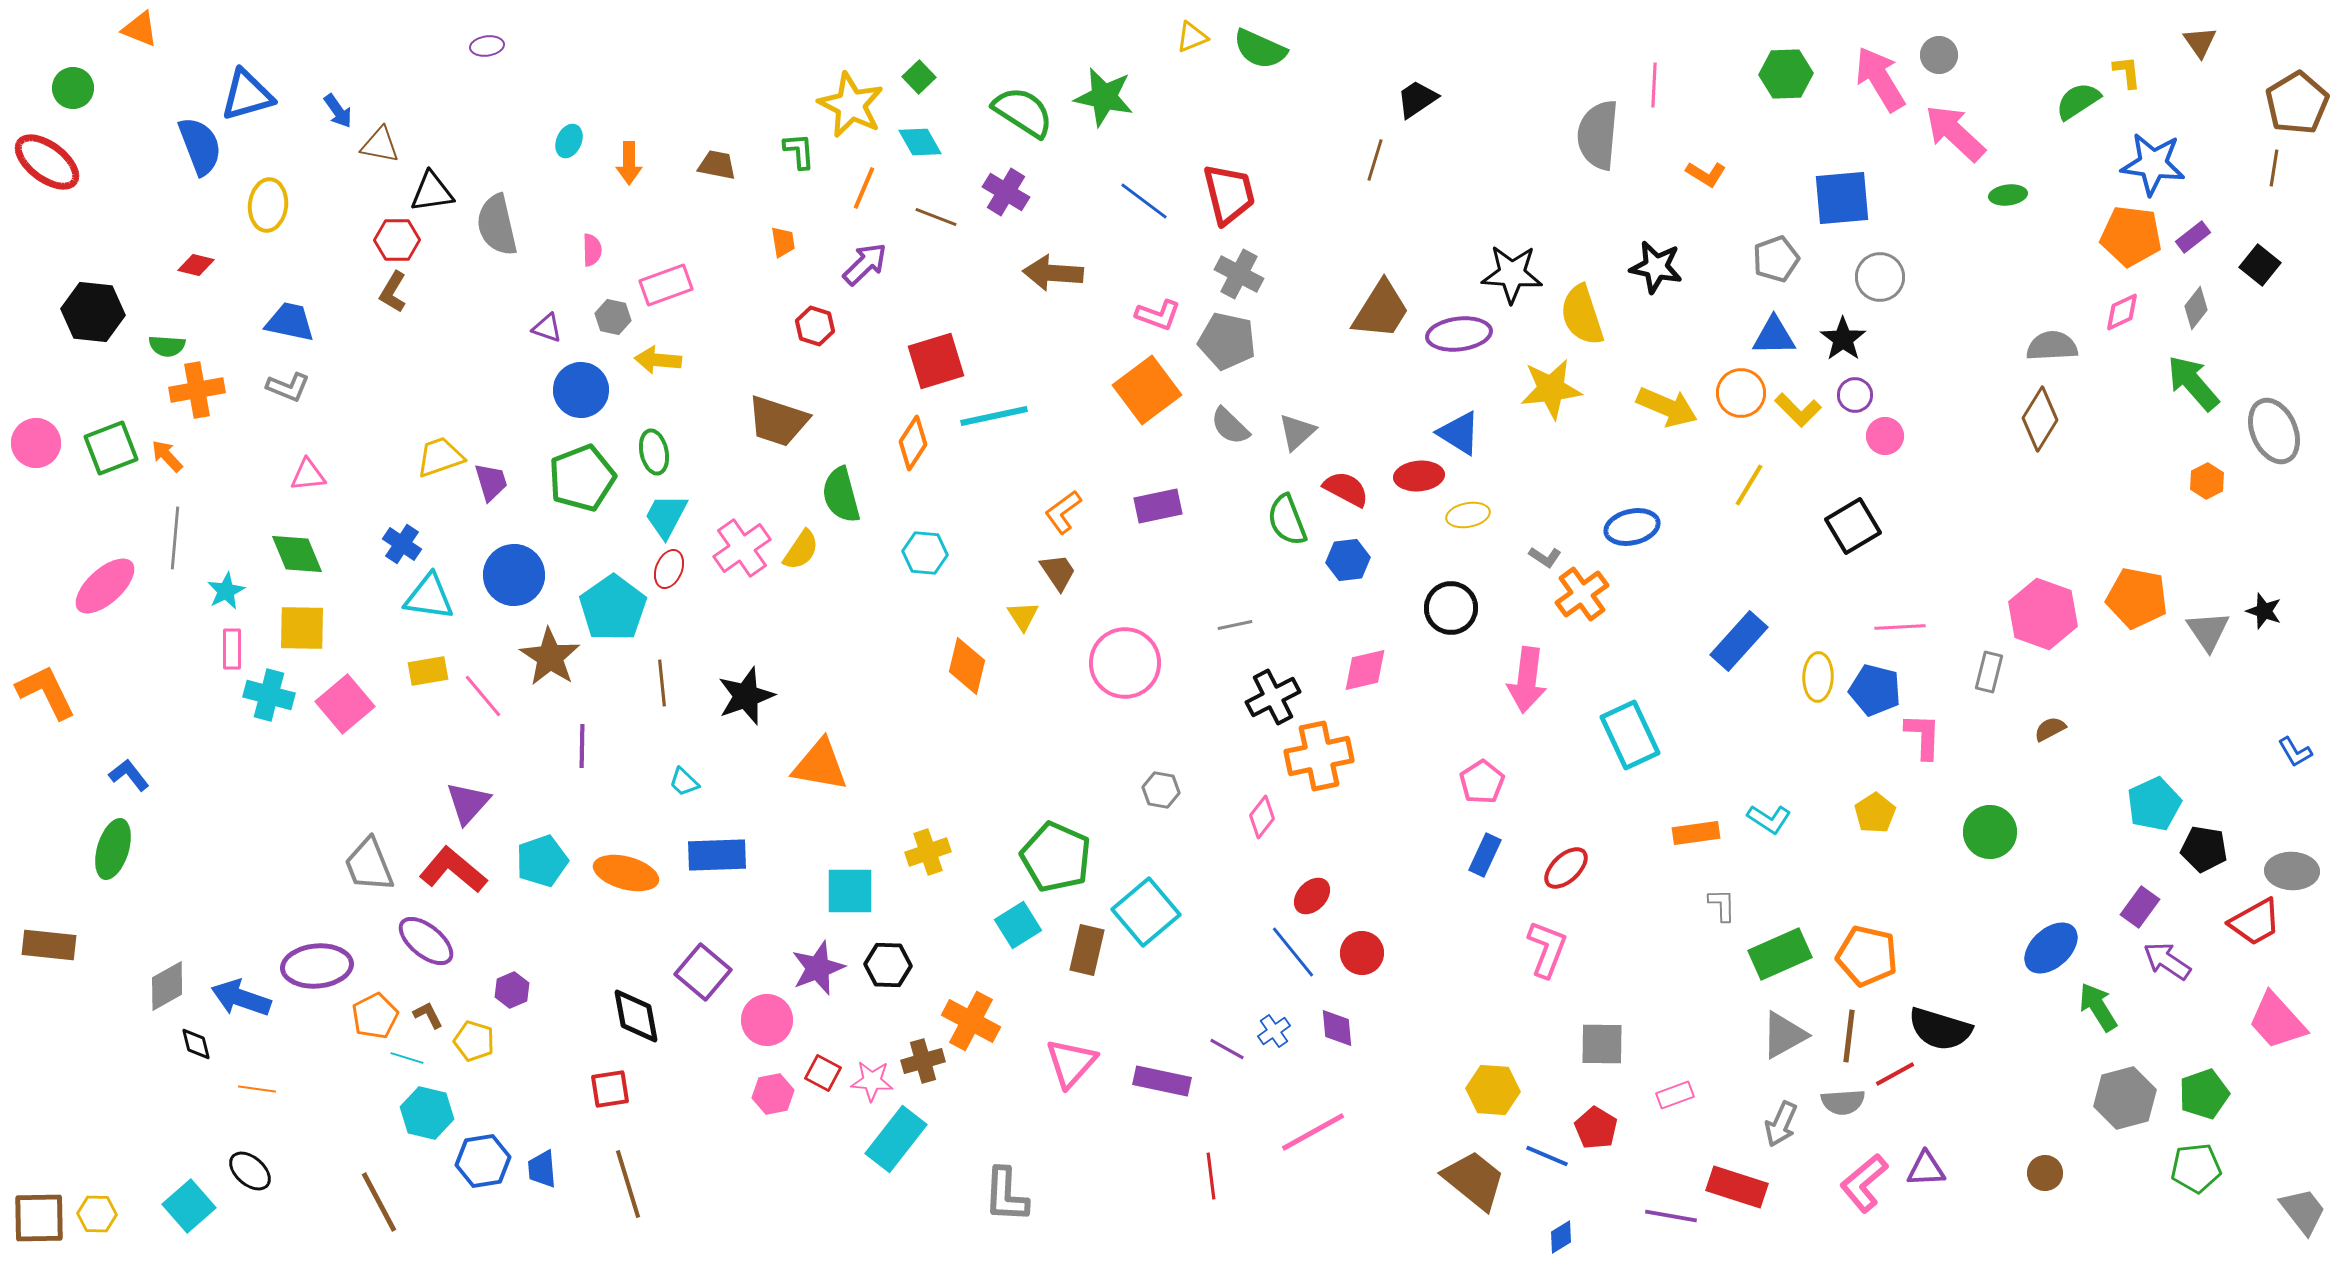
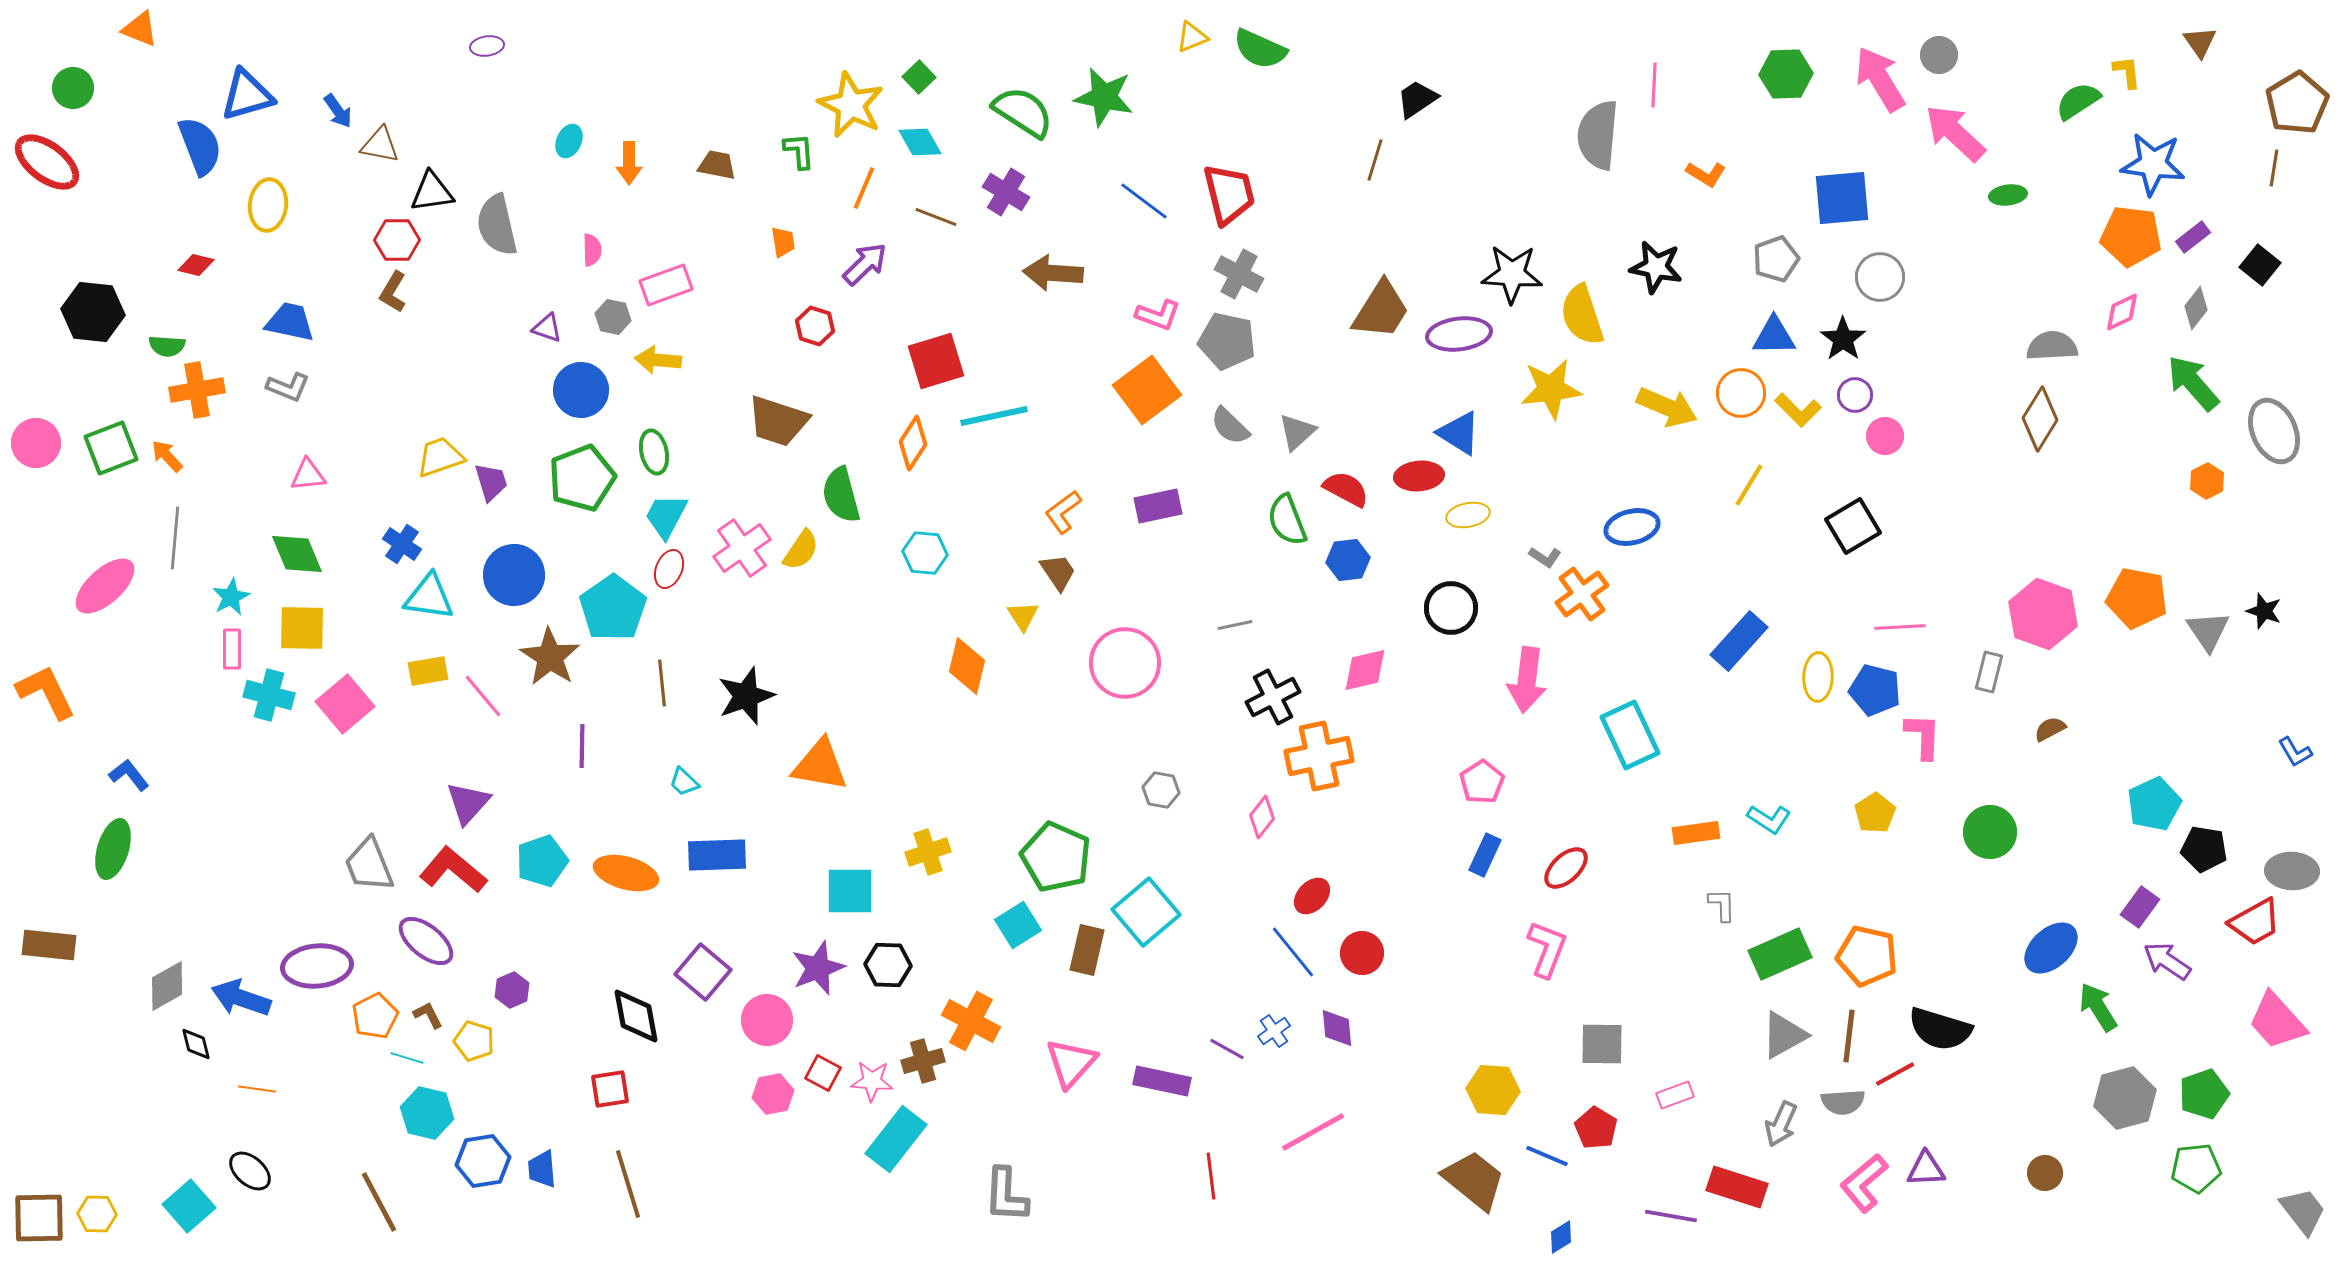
cyan star at (226, 591): moved 5 px right, 6 px down
